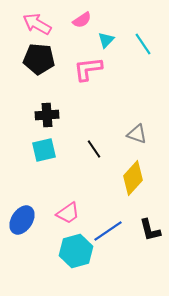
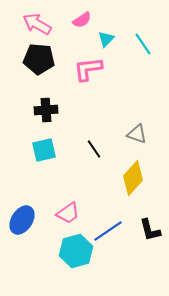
cyan triangle: moved 1 px up
black cross: moved 1 px left, 5 px up
